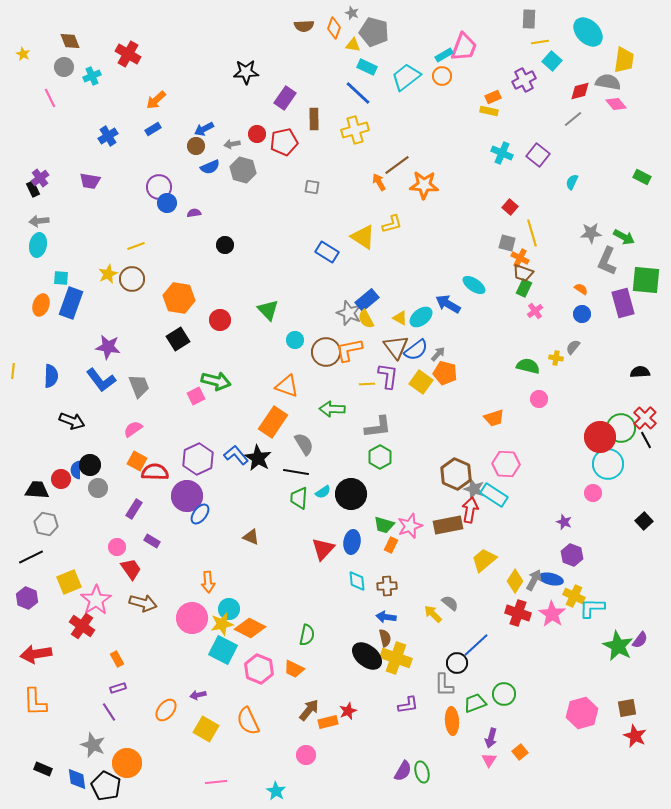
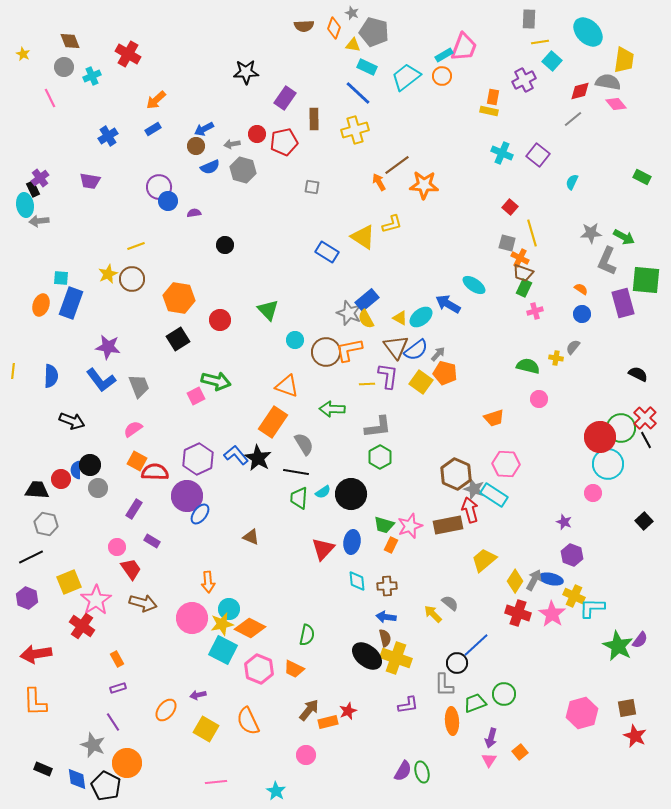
orange rectangle at (493, 97): rotated 56 degrees counterclockwise
blue circle at (167, 203): moved 1 px right, 2 px up
cyan ellipse at (38, 245): moved 13 px left, 40 px up; rotated 20 degrees counterclockwise
pink cross at (535, 311): rotated 21 degrees clockwise
black semicircle at (640, 372): moved 2 px left, 2 px down; rotated 30 degrees clockwise
red arrow at (470, 510): rotated 25 degrees counterclockwise
purple line at (109, 712): moved 4 px right, 10 px down
